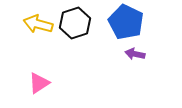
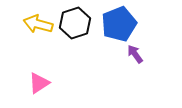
blue pentagon: moved 7 px left, 2 px down; rotated 24 degrees clockwise
purple arrow: rotated 42 degrees clockwise
